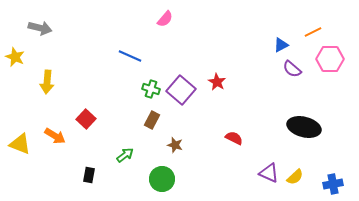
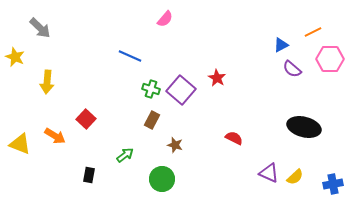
gray arrow: rotated 30 degrees clockwise
red star: moved 4 px up
